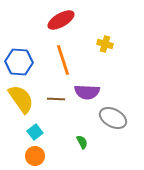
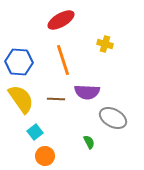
green semicircle: moved 7 px right
orange circle: moved 10 px right
